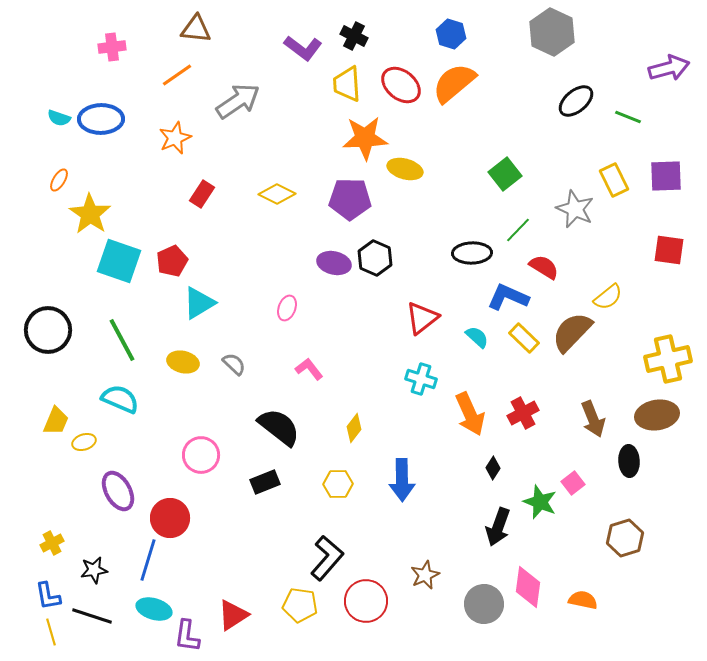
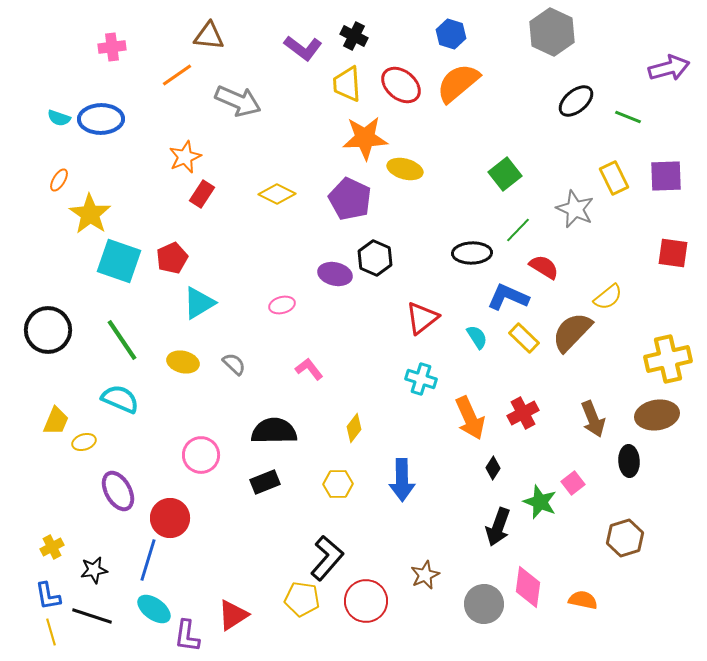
brown triangle at (196, 29): moved 13 px right, 7 px down
orange semicircle at (454, 83): moved 4 px right
gray arrow at (238, 101): rotated 57 degrees clockwise
orange star at (175, 138): moved 10 px right, 19 px down
yellow rectangle at (614, 180): moved 2 px up
purple pentagon at (350, 199): rotated 24 degrees clockwise
red square at (669, 250): moved 4 px right, 3 px down
red pentagon at (172, 261): moved 3 px up
purple ellipse at (334, 263): moved 1 px right, 11 px down
pink ellipse at (287, 308): moved 5 px left, 3 px up; rotated 55 degrees clockwise
cyan semicircle at (477, 337): rotated 15 degrees clockwise
green line at (122, 340): rotated 6 degrees counterclockwise
orange arrow at (470, 414): moved 4 px down
black semicircle at (279, 427): moved 5 px left, 4 px down; rotated 39 degrees counterclockwise
yellow cross at (52, 543): moved 4 px down
yellow pentagon at (300, 605): moved 2 px right, 6 px up
cyan ellipse at (154, 609): rotated 20 degrees clockwise
